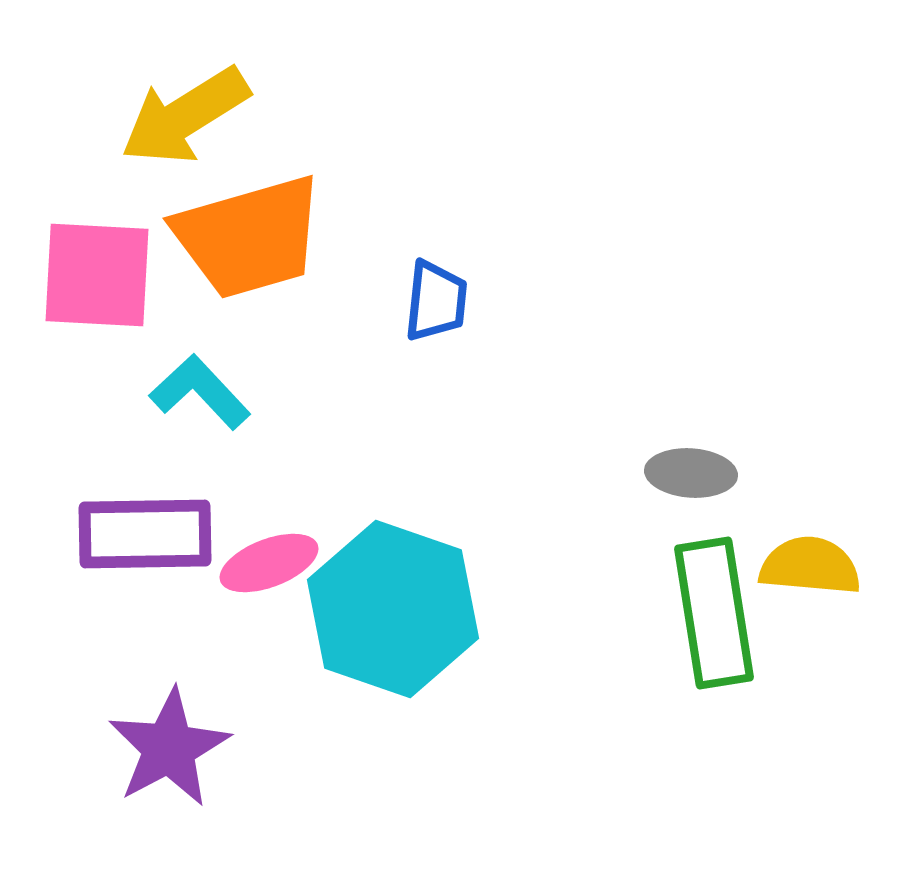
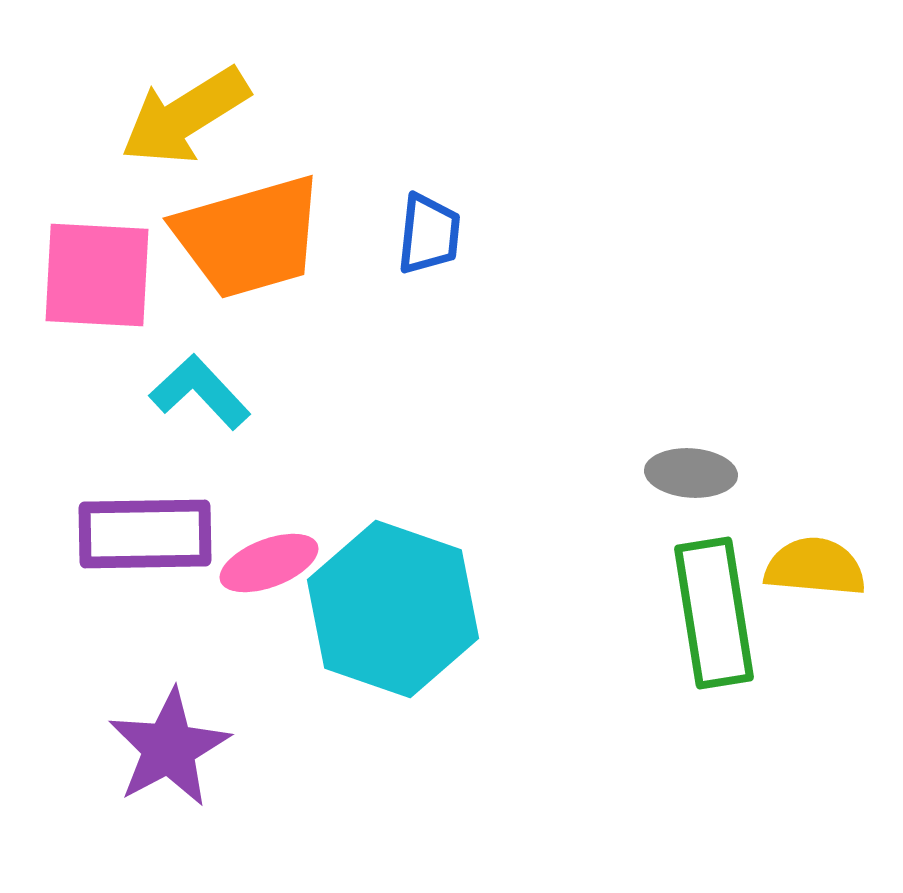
blue trapezoid: moved 7 px left, 67 px up
yellow semicircle: moved 5 px right, 1 px down
